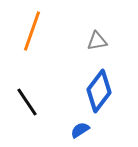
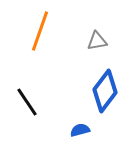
orange line: moved 8 px right
blue diamond: moved 6 px right
blue semicircle: rotated 18 degrees clockwise
